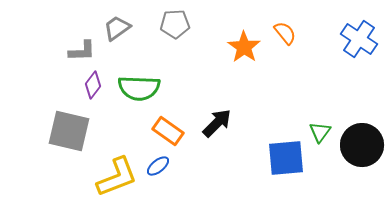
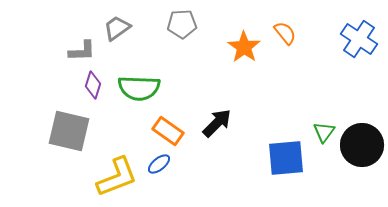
gray pentagon: moved 7 px right
purple diamond: rotated 20 degrees counterclockwise
green triangle: moved 4 px right
blue ellipse: moved 1 px right, 2 px up
